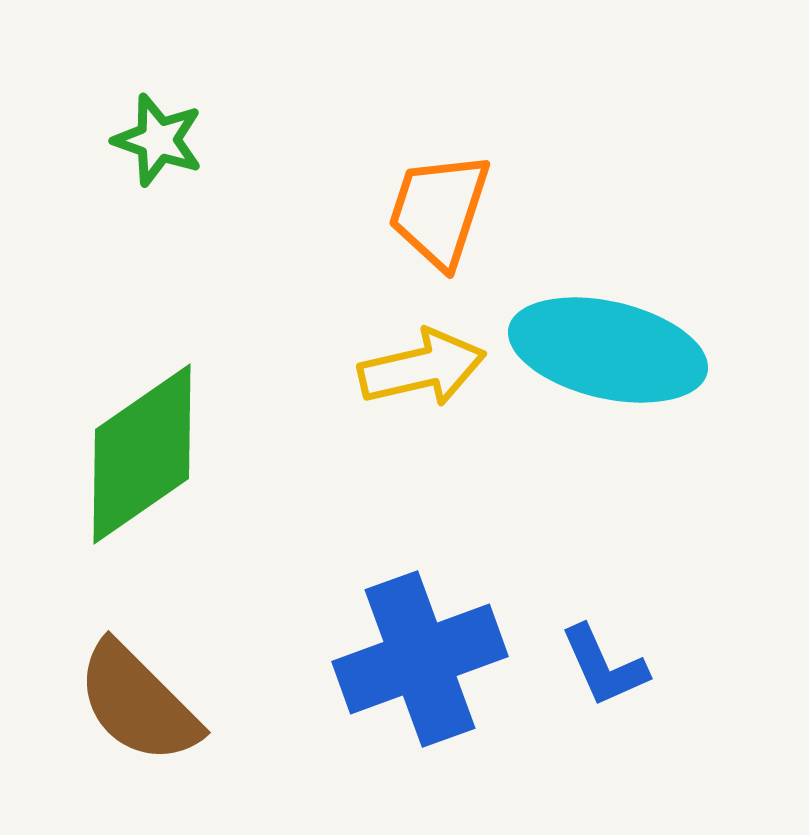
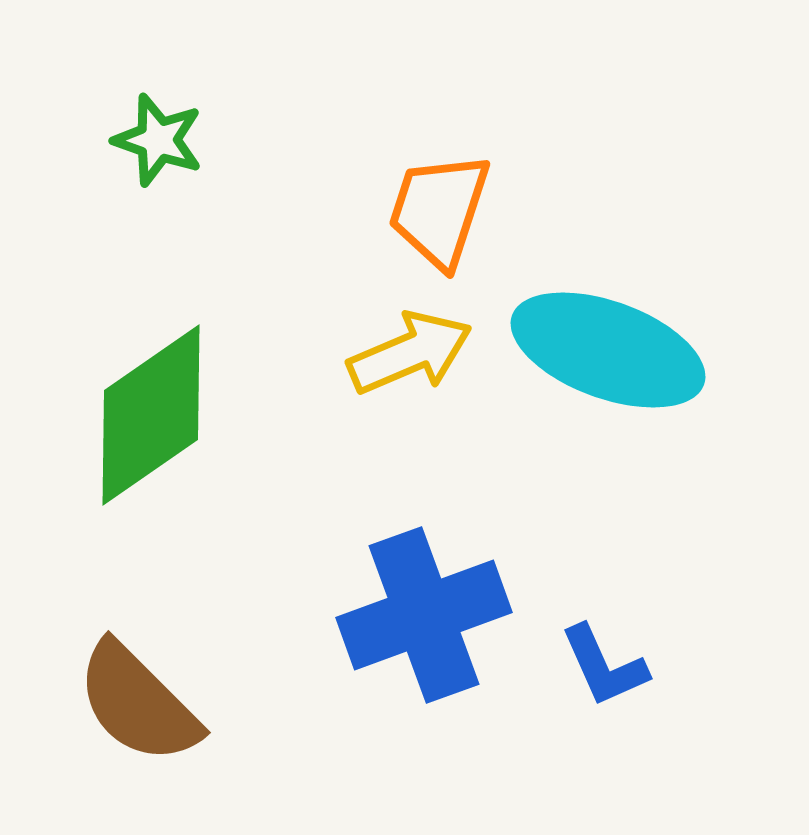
cyan ellipse: rotated 7 degrees clockwise
yellow arrow: moved 12 px left, 15 px up; rotated 10 degrees counterclockwise
green diamond: moved 9 px right, 39 px up
blue cross: moved 4 px right, 44 px up
